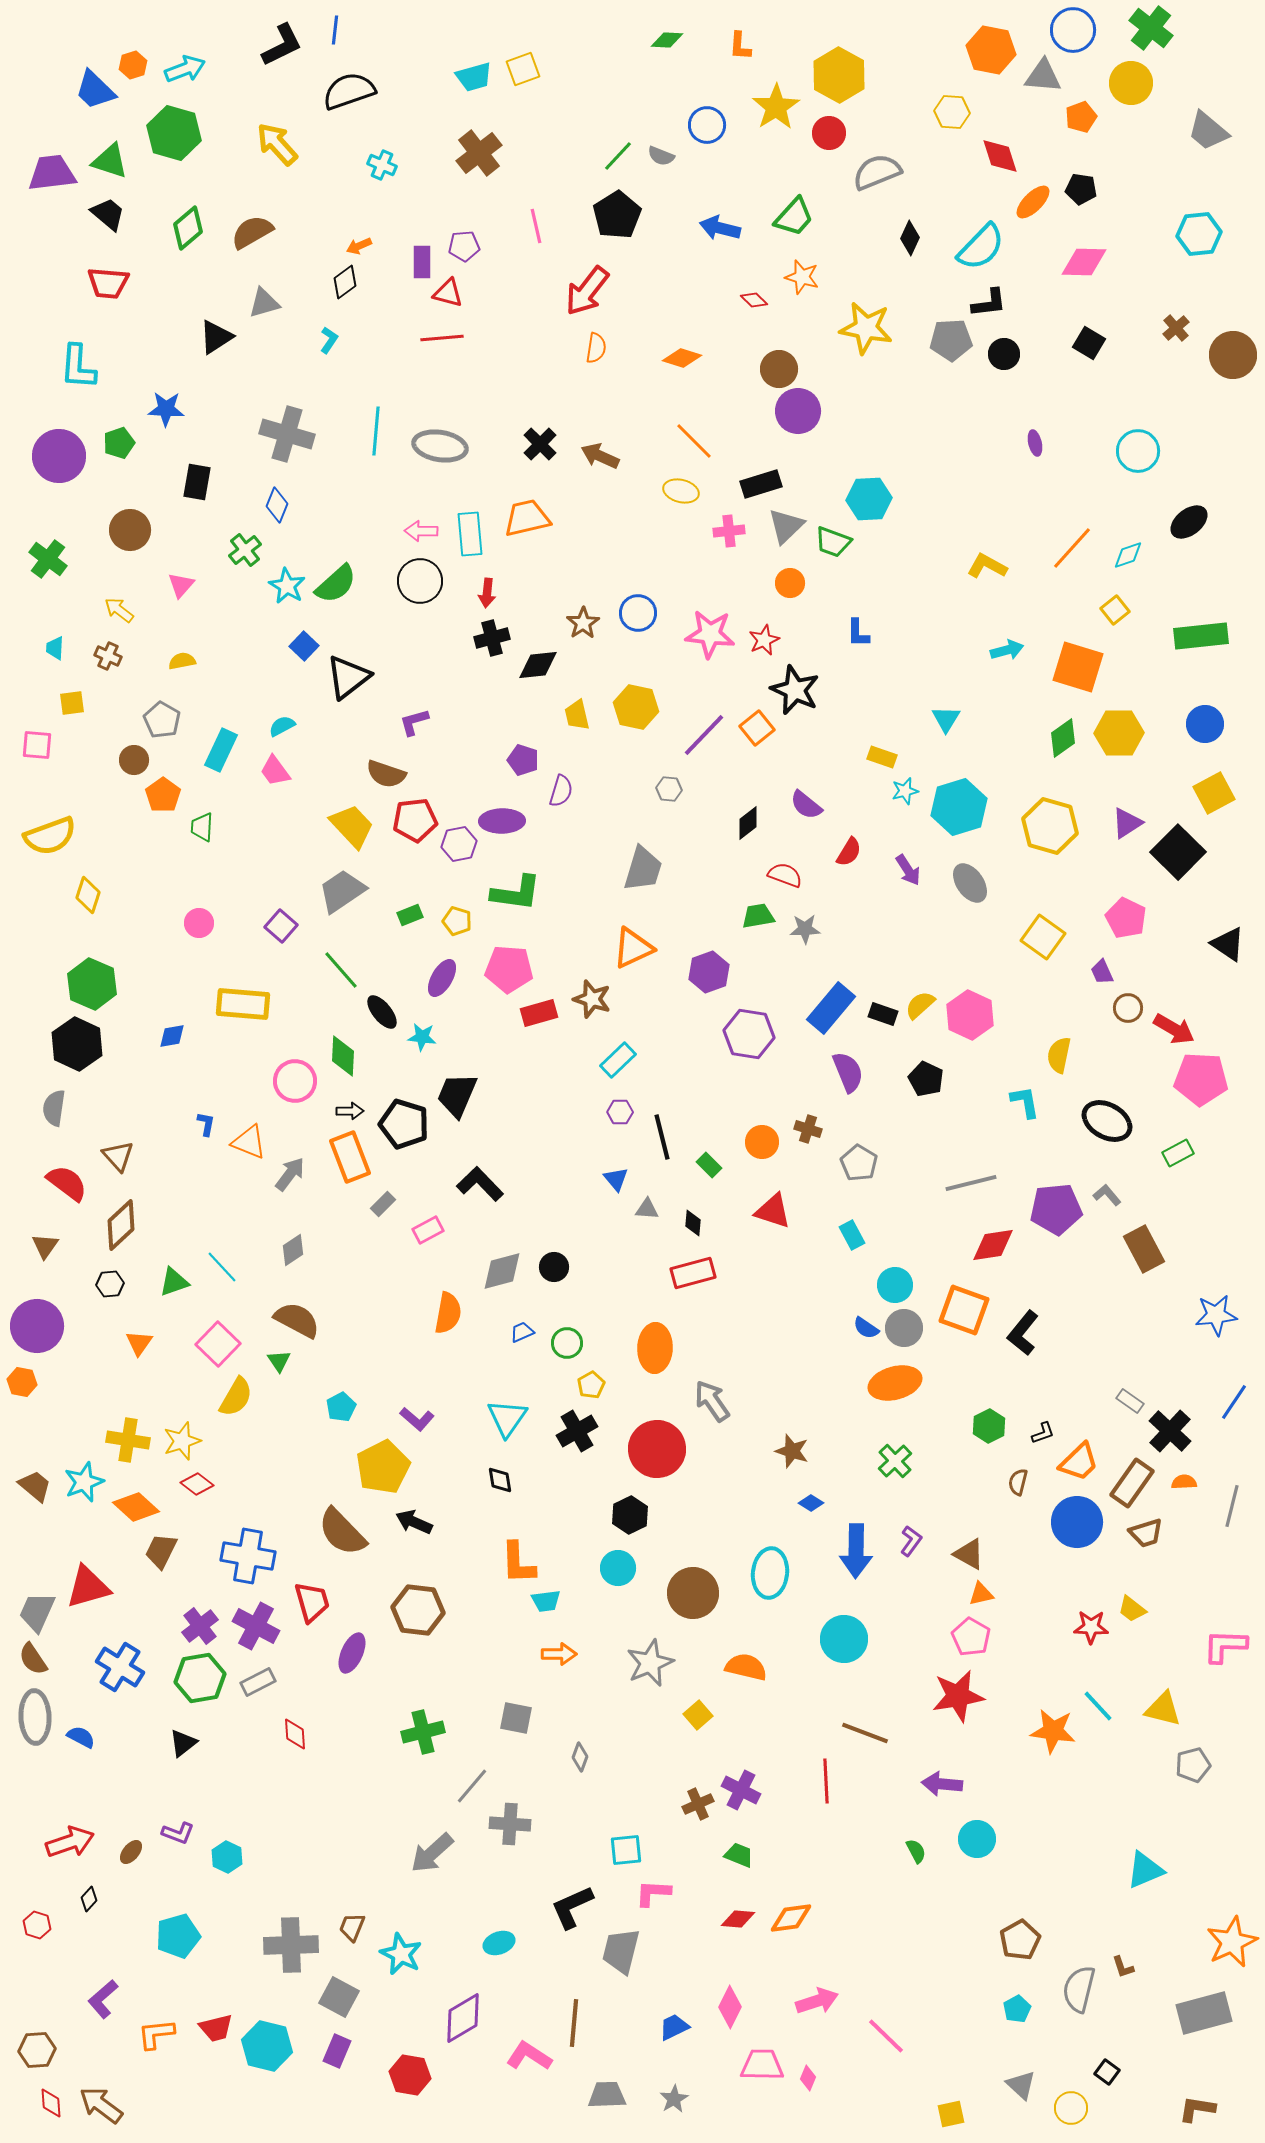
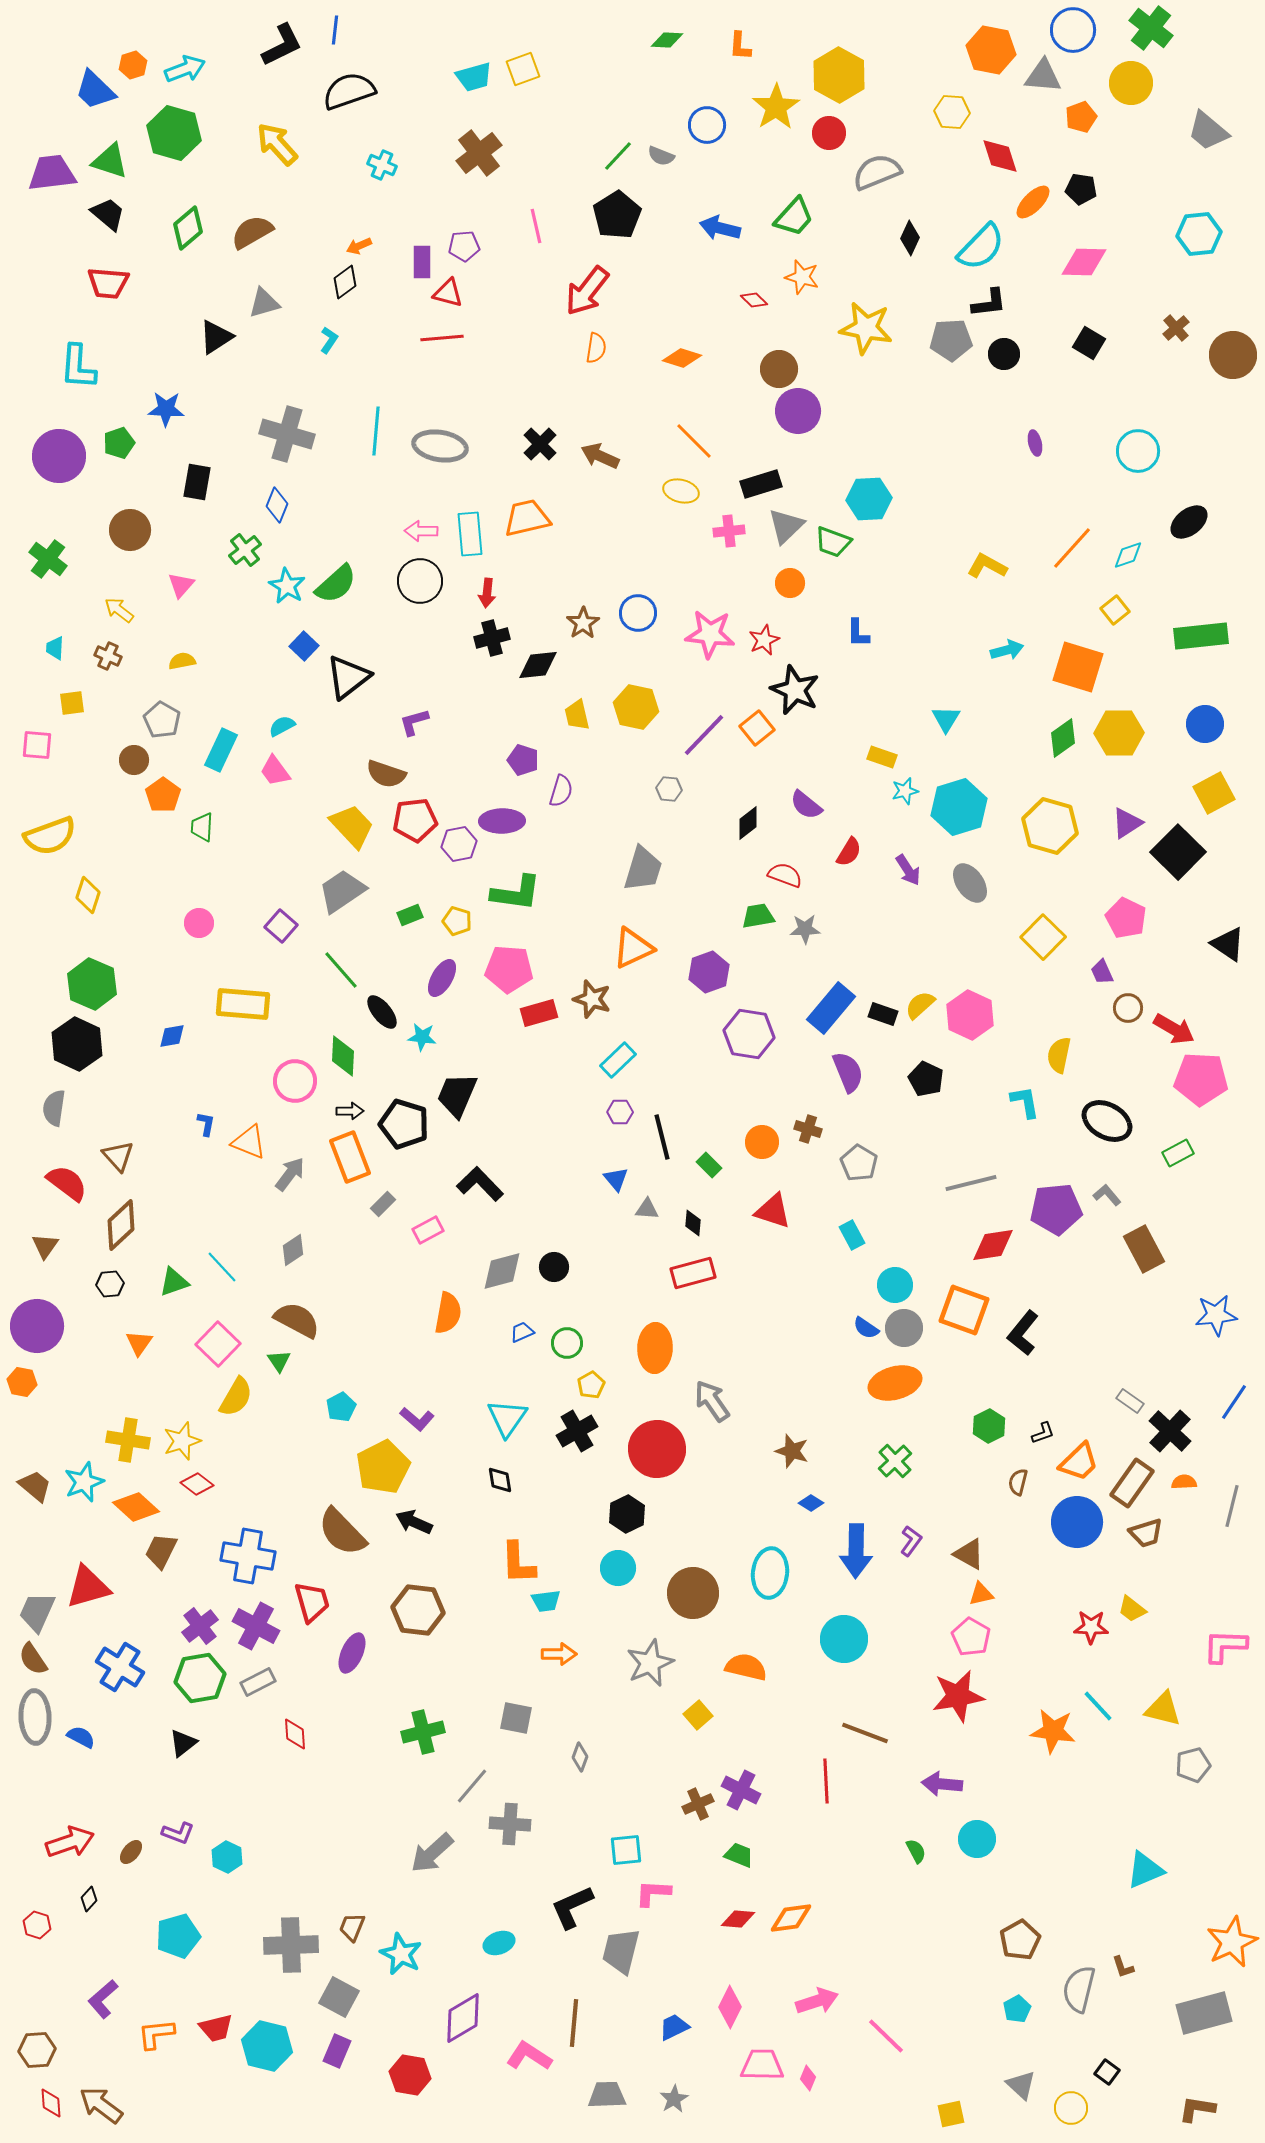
yellow square at (1043, 937): rotated 9 degrees clockwise
black hexagon at (630, 1515): moved 3 px left, 1 px up
